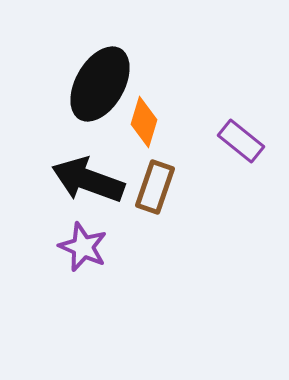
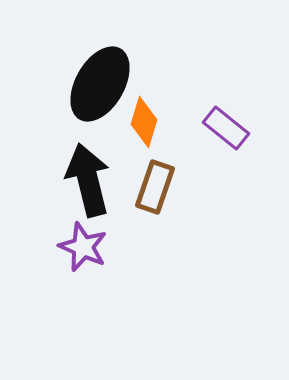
purple rectangle: moved 15 px left, 13 px up
black arrow: rotated 56 degrees clockwise
